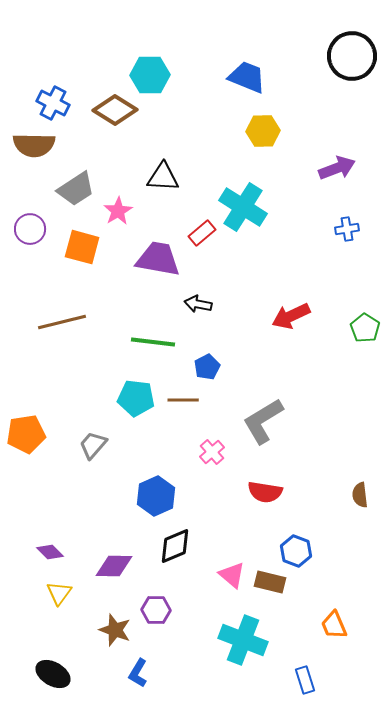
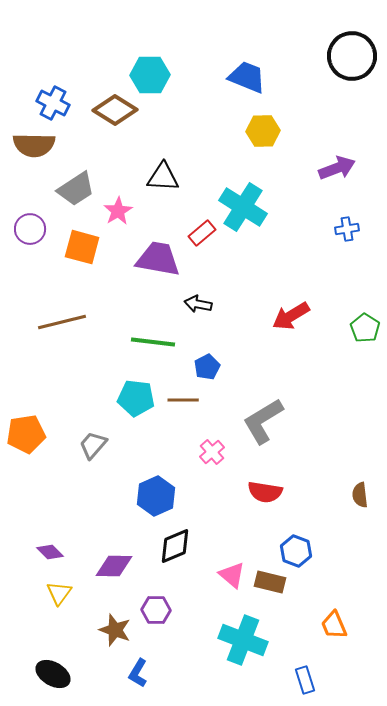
red arrow at (291, 316): rotated 6 degrees counterclockwise
